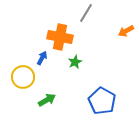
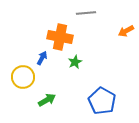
gray line: rotated 54 degrees clockwise
